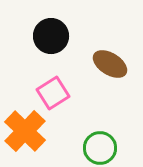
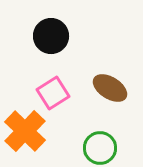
brown ellipse: moved 24 px down
